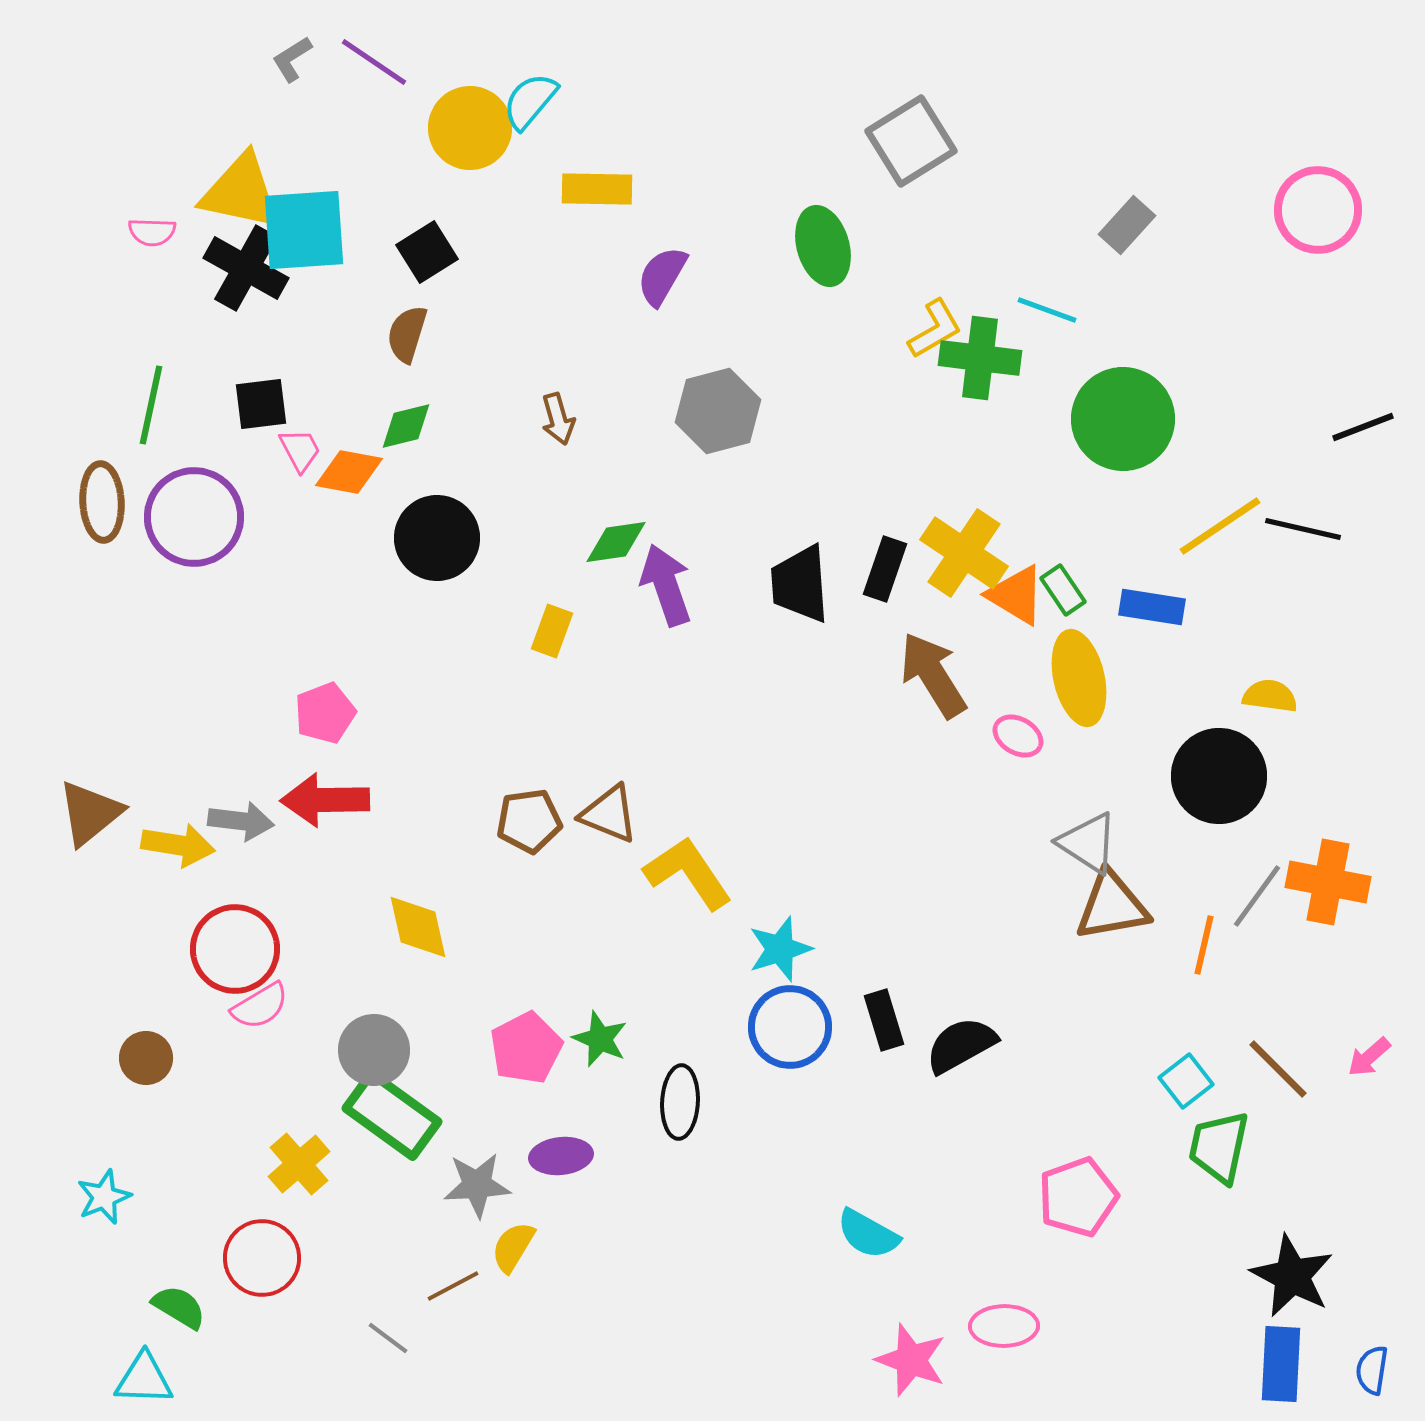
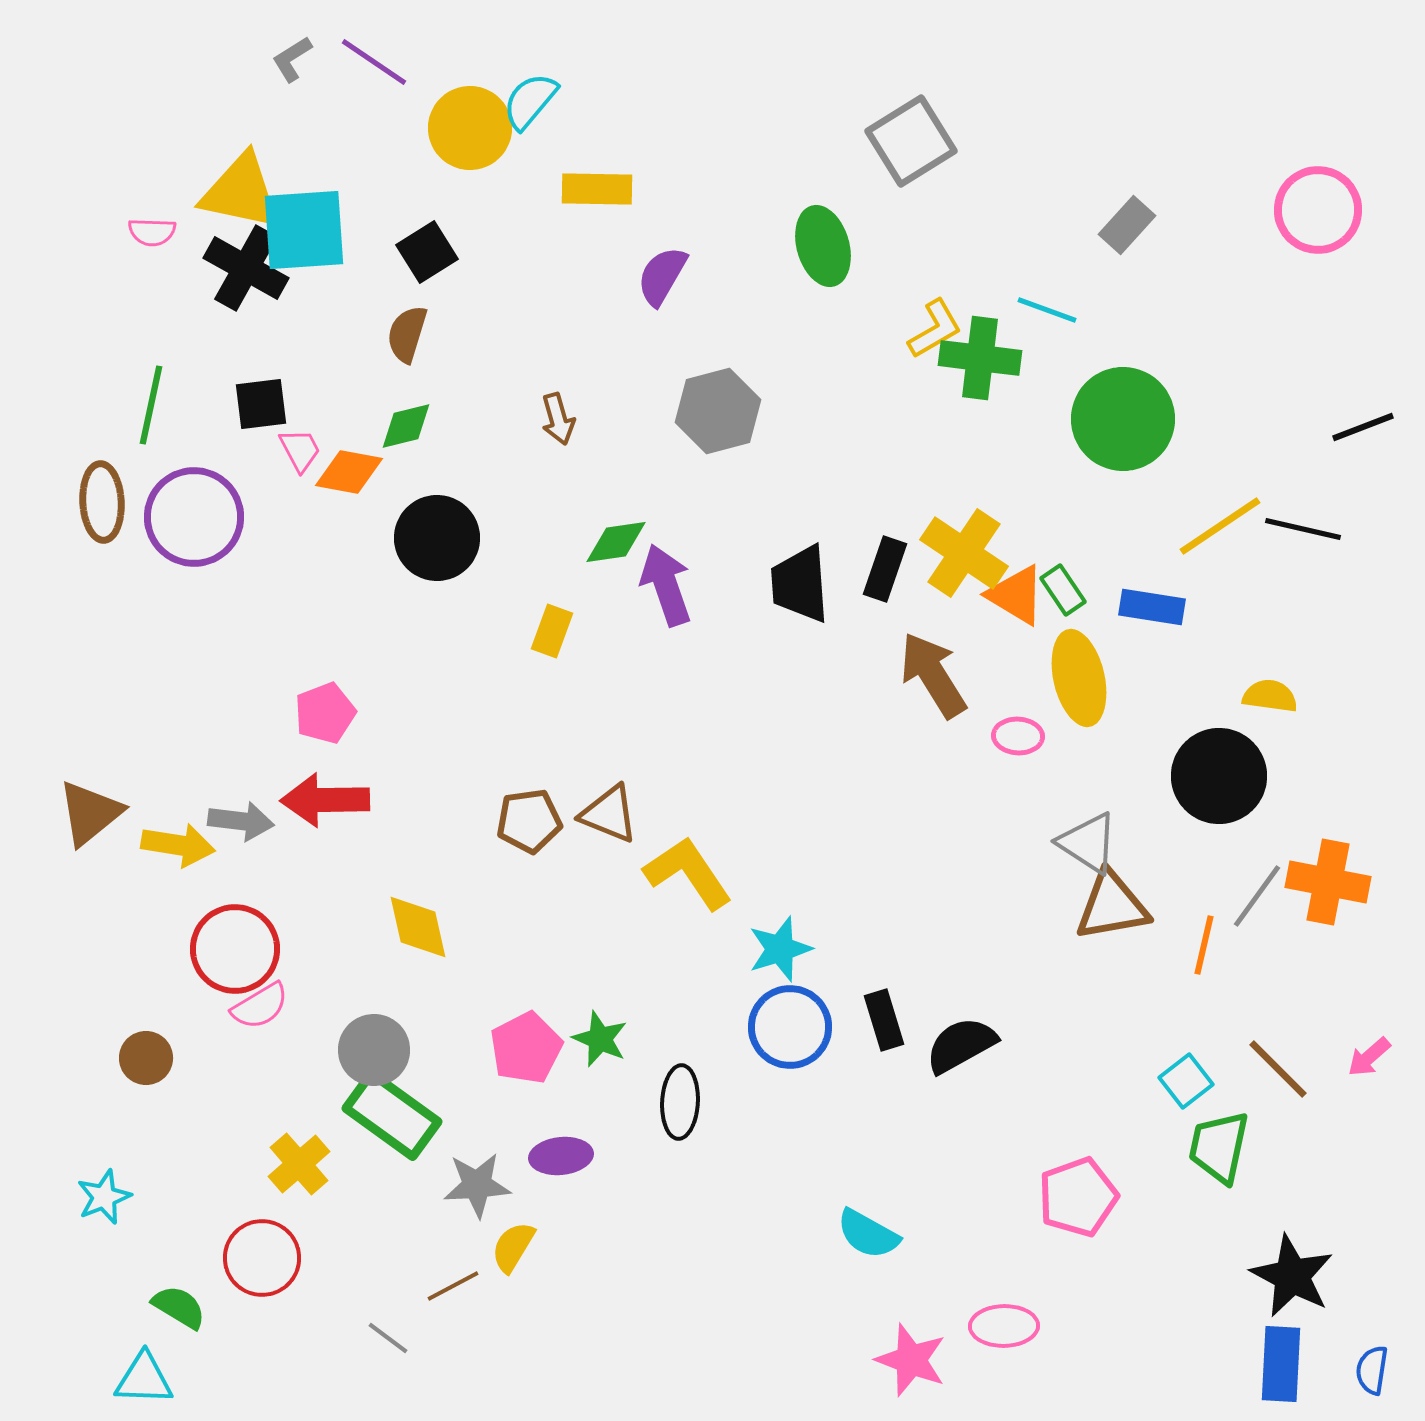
pink ellipse at (1018, 736): rotated 27 degrees counterclockwise
